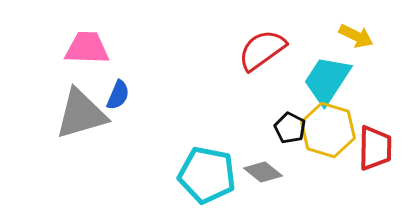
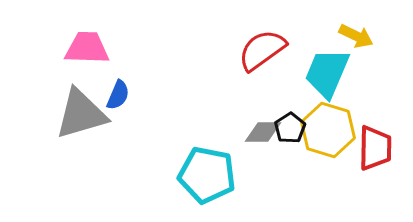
cyan trapezoid: moved 7 px up; rotated 10 degrees counterclockwise
black pentagon: rotated 12 degrees clockwise
gray diamond: moved 40 px up; rotated 39 degrees counterclockwise
